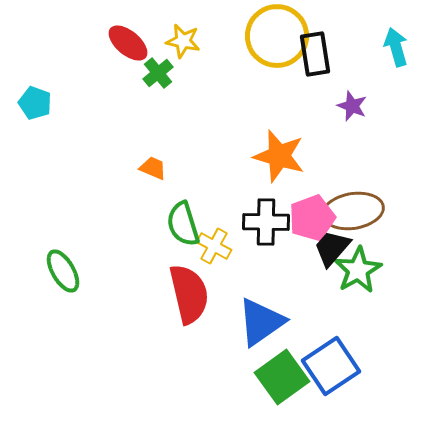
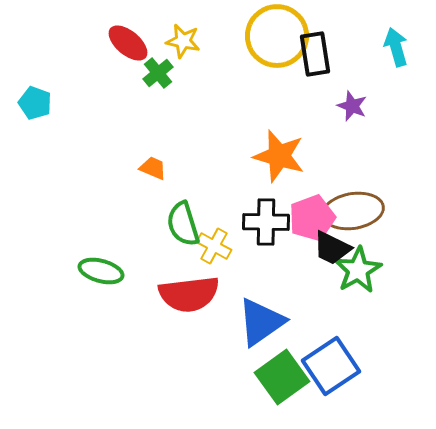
black trapezoid: rotated 105 degrees counterclockwise
green ellipse: moved 38 px right; rotated 45 degrees counterclockwise
red semicircle: rotated 96 degrees clockwise
